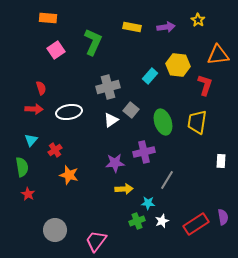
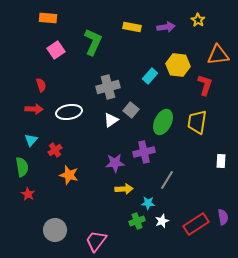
red semicircle: moved 3 px up
green ellipse: rotated 45 degrees clockwise
